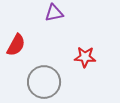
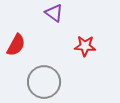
purple triangle: rotated 48 degrees clockwise
red star: moved 11 px up
